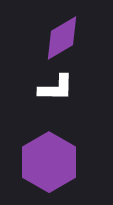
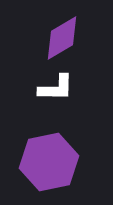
purple hexagon: rotated 18 degrees clockwise
